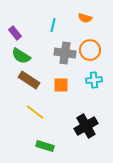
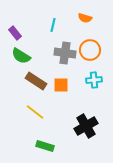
brown rectangle: moved 7 px right, 1 px down
